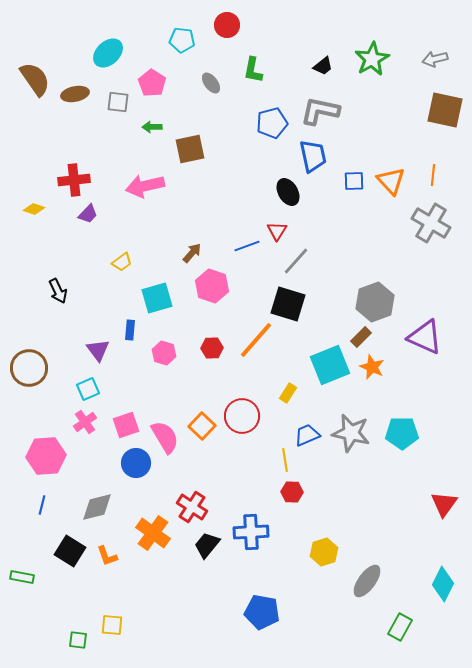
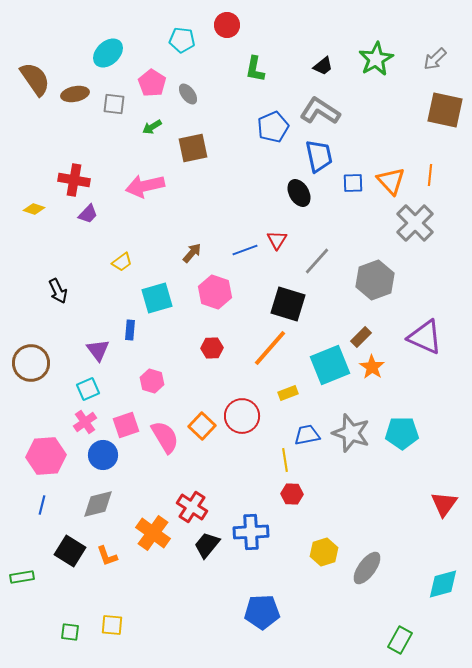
green star at (372, 59): moved 4 px right
gray arrow at (435, 59): rotated 30 degrees counterclockwise
green L-shape at (253, 70): moved 2 px right, 1 px up
gray ellipse at (211, 83): moved 23 px left, 11 px down
gray square at (118, 102): moved 4 px left, 2 px down
gray L-shape at (320, 111): rotated 21 degrees clockwise
blue pentagon at (272, 123): moved 1 px right, 4 px down; rotated 8 degrees counterclockwise
green arrow at (152, 127): rotated 30 degrees counterclockwise
brown square at (190, 149): moved 3 px right, 1 px up
blue trapezoid at (313, 156): moved 6 px right
orange line at (433, 175): moved 3 px left
red cross at (74, 180): rotated 16 degrees clockwise
blue square at (354, 181): moved 1 px left, 2 px down
black ellipse at (288, 192): moved 11 px right, 1 px down
gray cross at (431, 223): moved 16 px left; rotated 15 degrees clockwise
red triangle at (277, 231): moved 9 px down
blue line at (247, 246): moved 2 px left, 4 px down
gray line at (296, 261): moved 21 px right
pink hexagon at (212, 286): moved 3 px right, 6 px down
gray hexagon at (375, 302): moved 22 px up
orange line at (256, 340): moved 14 px right, 8 px down
pink hexagon at (164, 353): moved 12 px left, 28 px down
orange star at (372, 367): rotated 10 degrees clockwise
brown circle at (29, 368): moved 2 px right, 5 px up
yellow rectangle at (288, 393): rotated 36 degrees clockwise
gray star at (351, 433): rotated 6 degrees clockwise
blue trapezoid at (307, 435): rotated 12 degrees clockwise
blue circle at (136, 463): moved 33 px left, 8 px up
red hexagon at (292, 492): moved 2 px down
gray diamond at (97, 507): moved 1 px right, 3 px up
green rectangle at (22, 577): rotated 20 degrees counterclockwise
gray ellipse at (367, 581): moved 13 px up
cyan diamond at (443, 584): rotated 48 degrees clockwise
blue pentagon at (262, 612): rotated 12 degrees counterclockwise
green rectangle at (400, 627): moved 13 px down
green square at (78, 640): moved 8 px left, 8 px up
